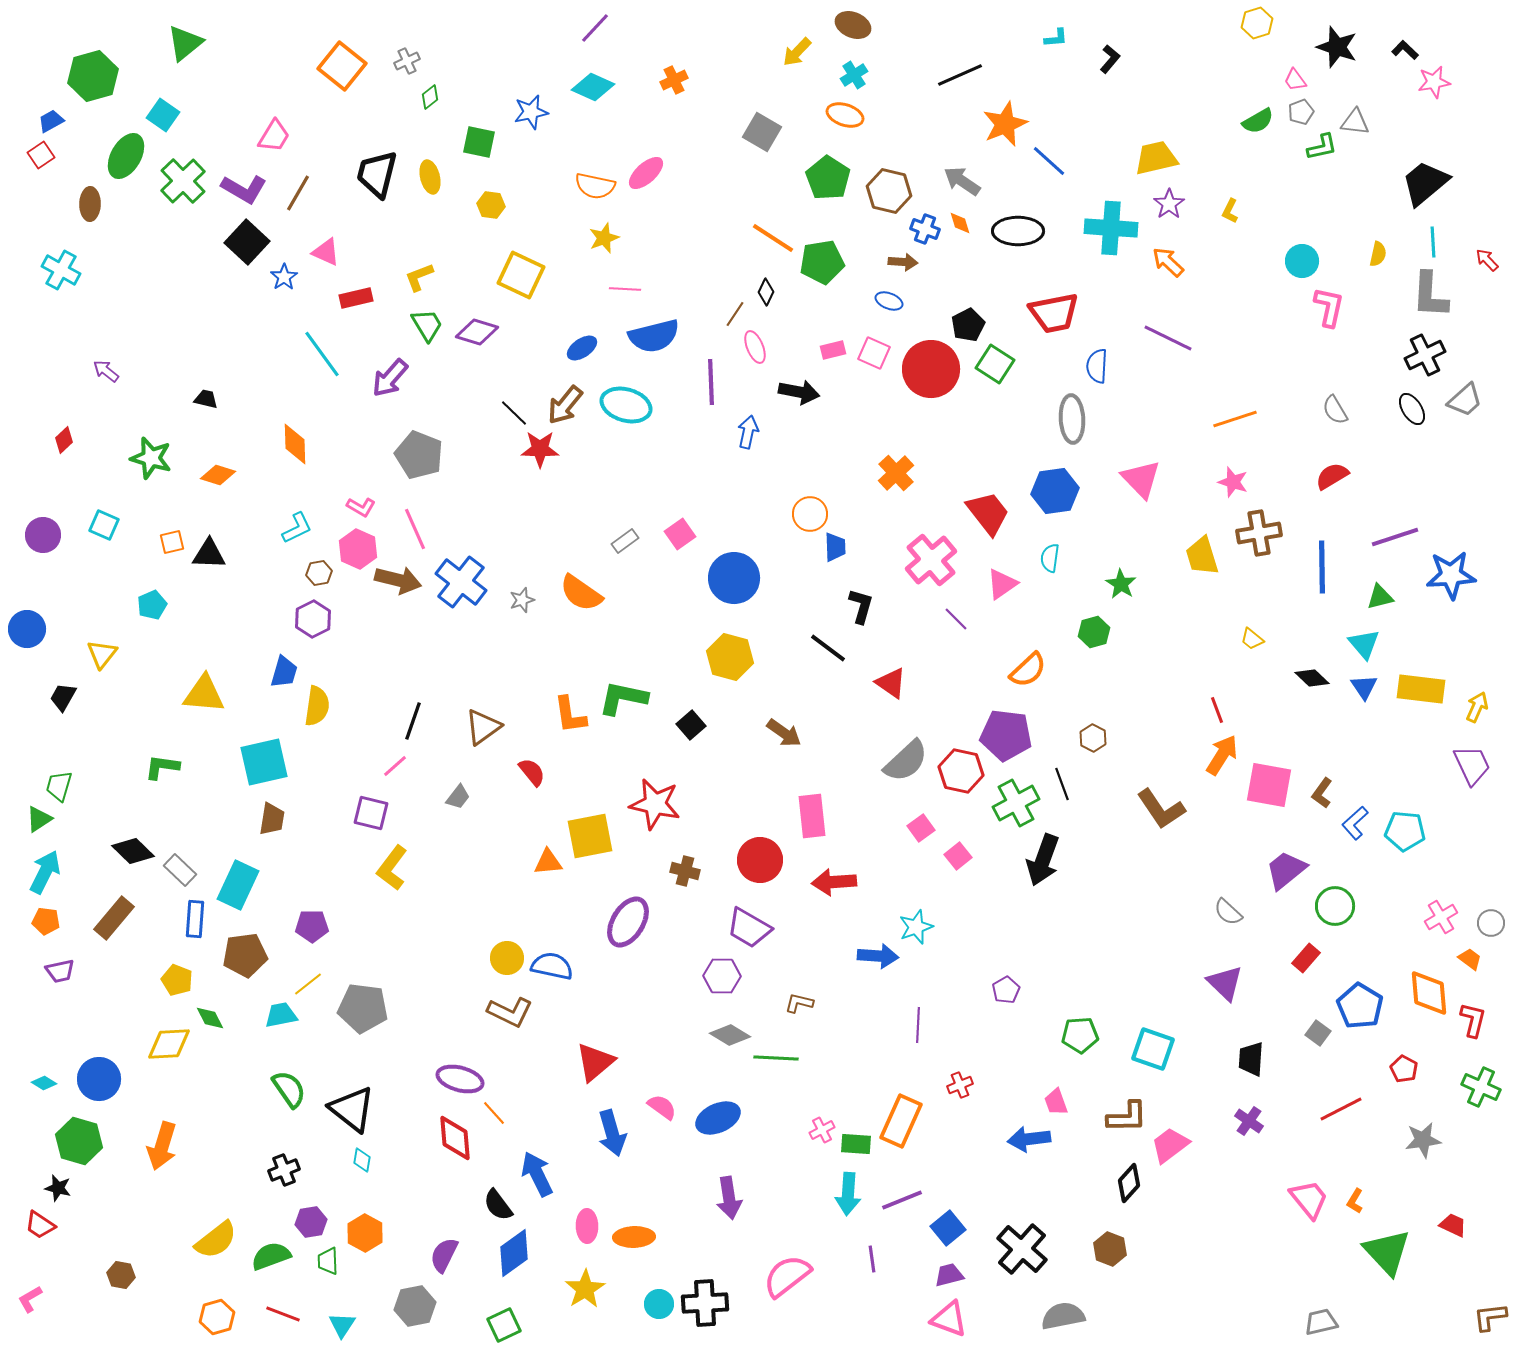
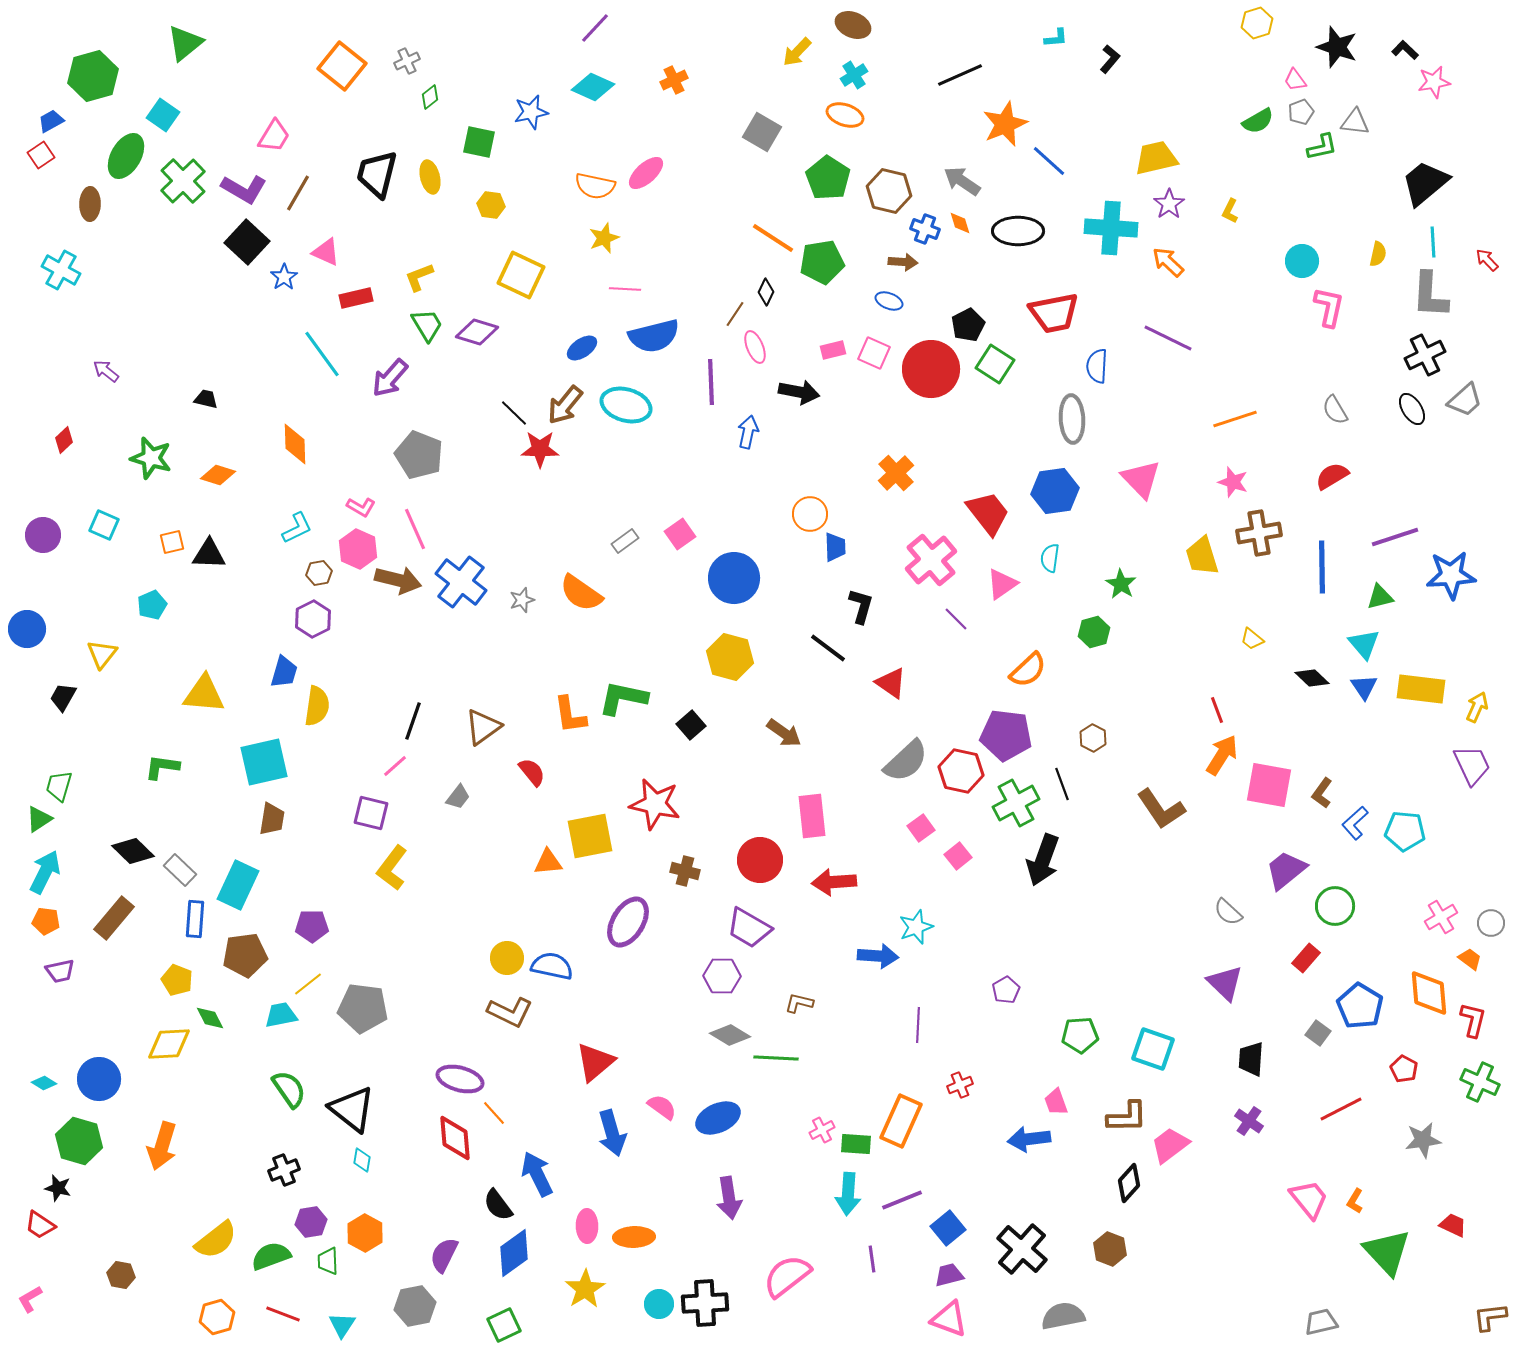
green cross at (1481, 1087): moved 1 px left, 5 px up
